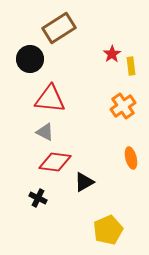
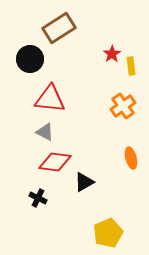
yellow pentagon: moved 3 px down
